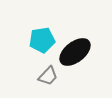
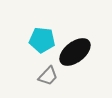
cyan pentagon: rotated 15 degrees clockwise
